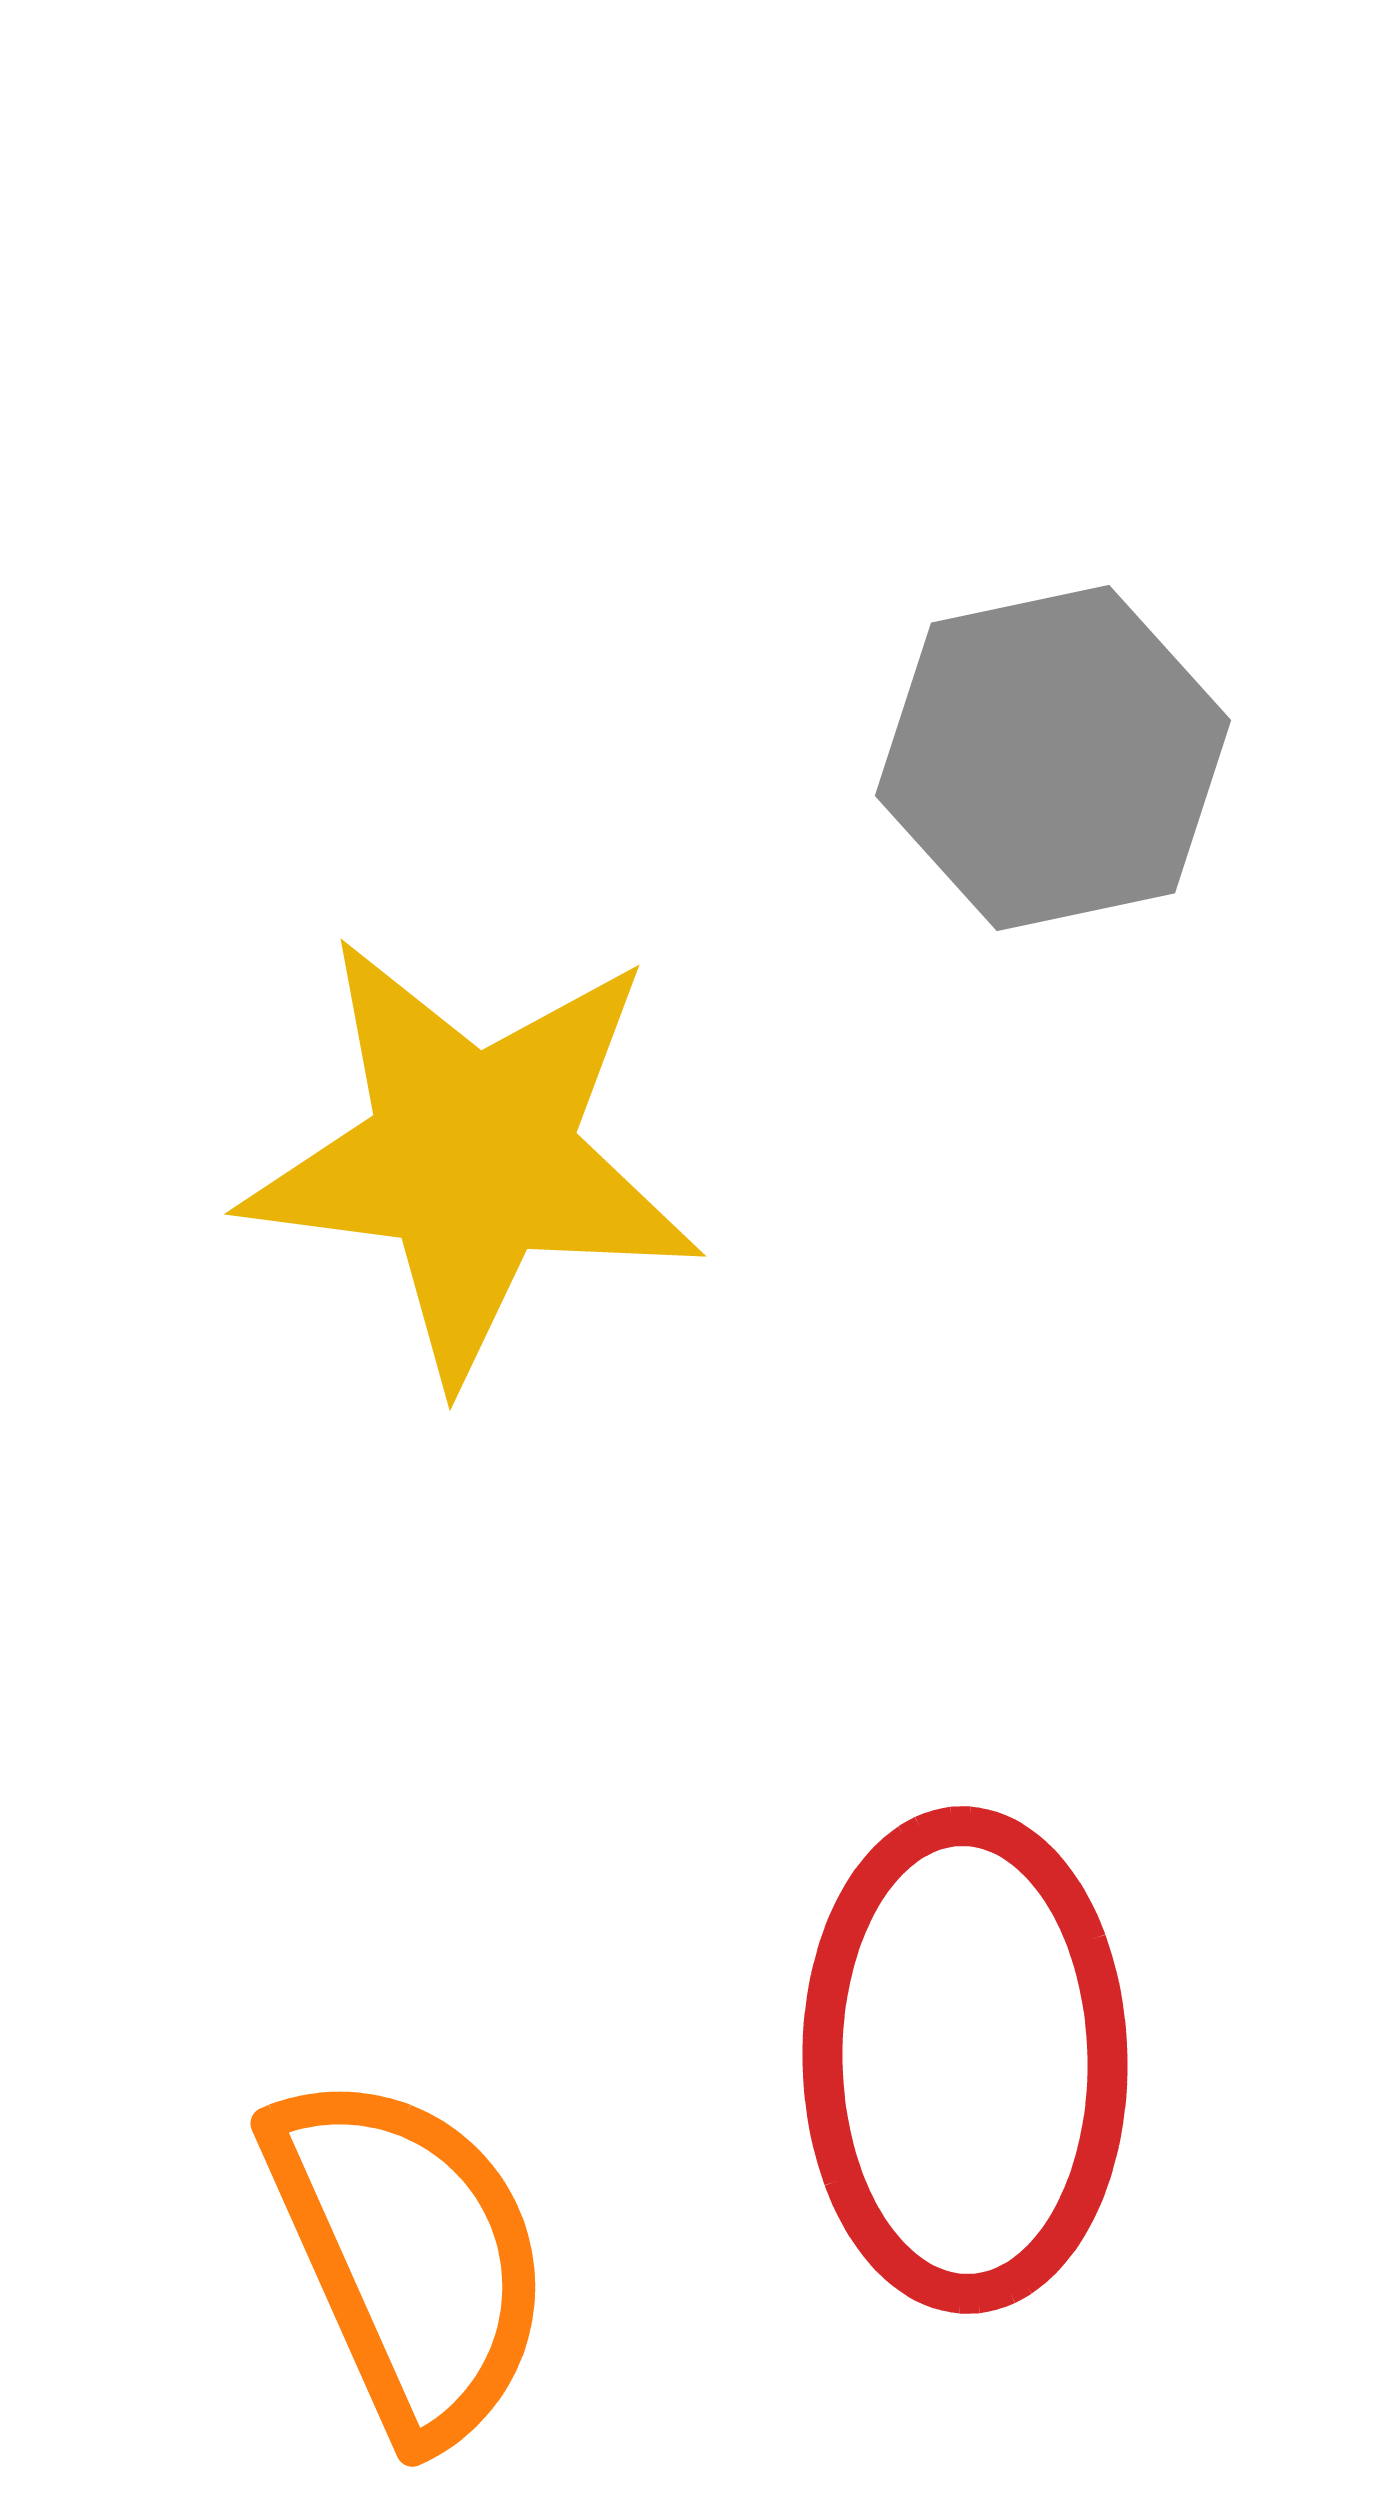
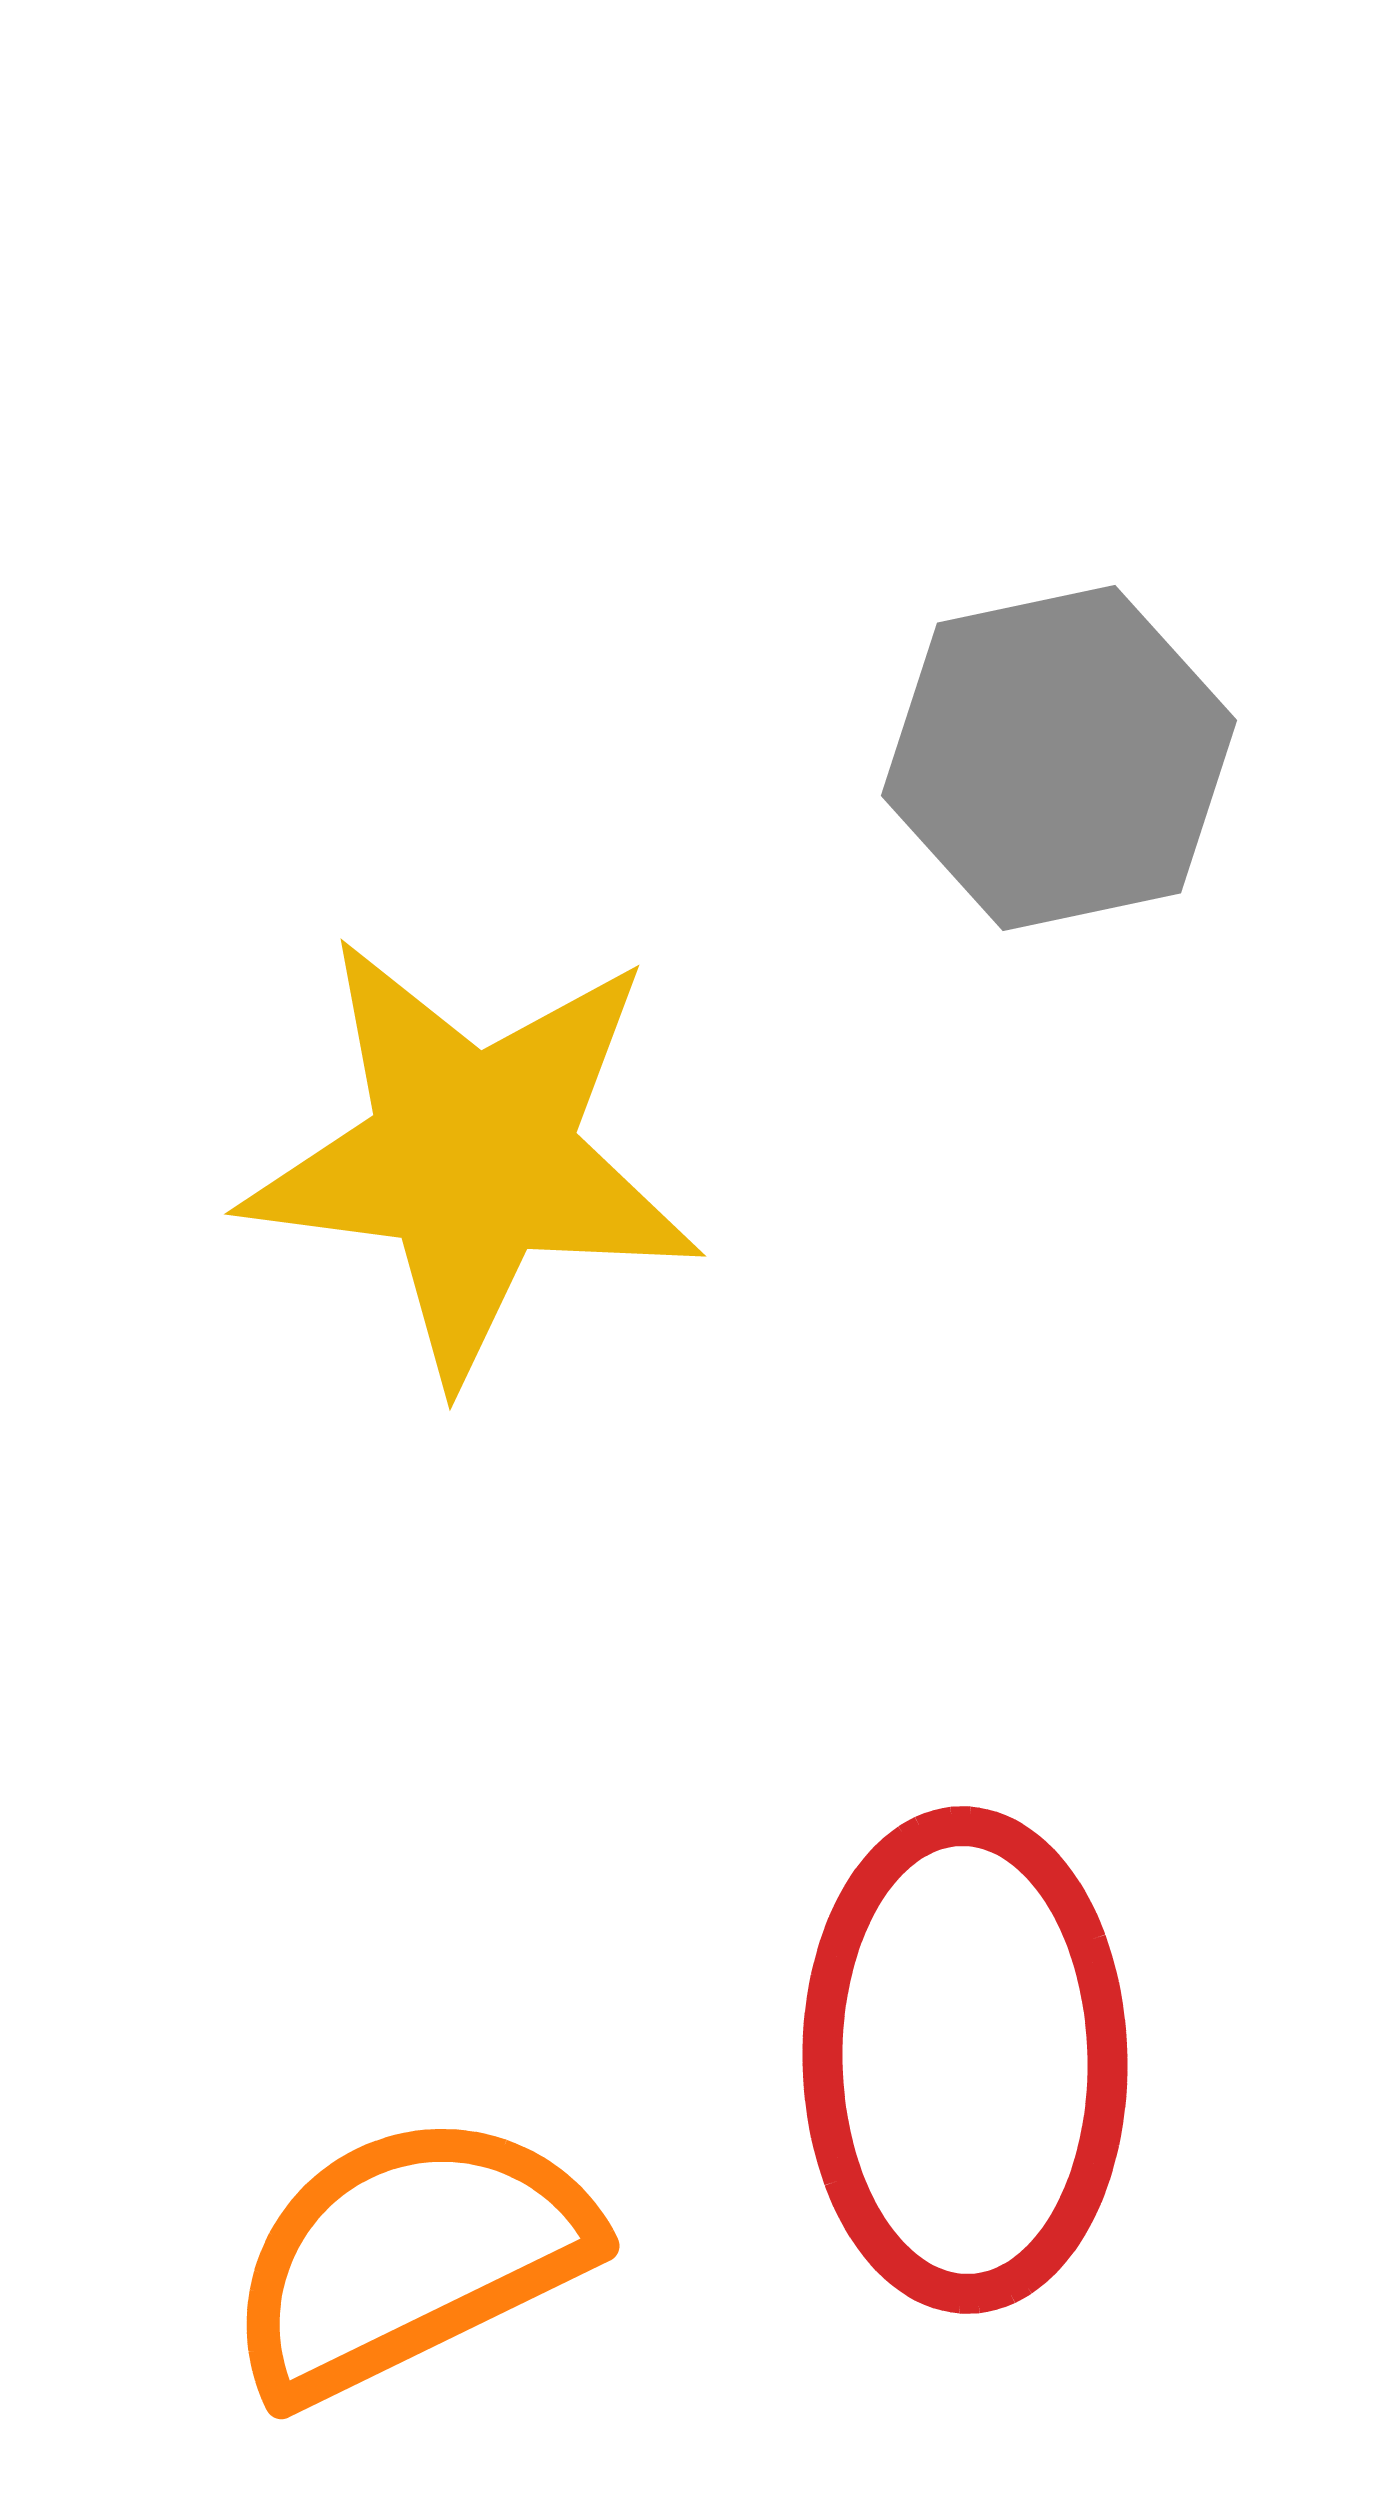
gray hexagon: moved 6 px right
orange semicircle: rotated 92 degrees counterclockwise
